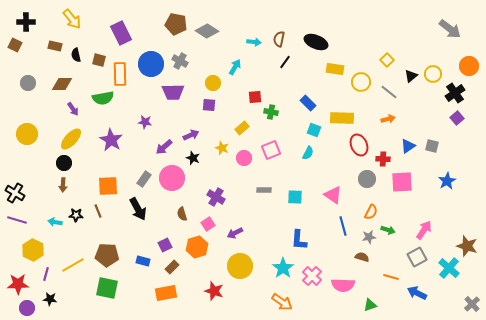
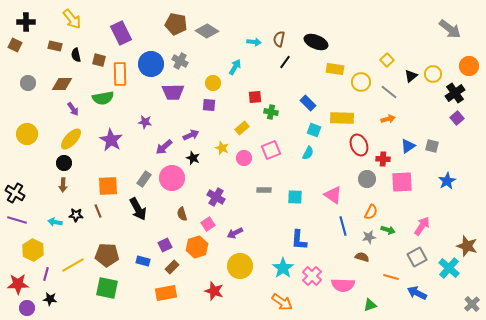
pink arrow at (424, 230): moved 2 px left, 4 px up
